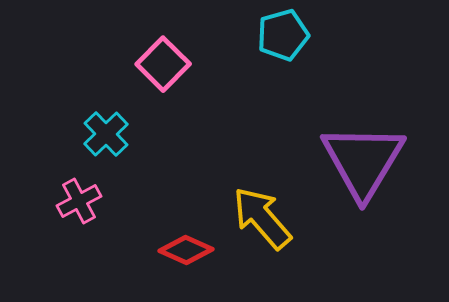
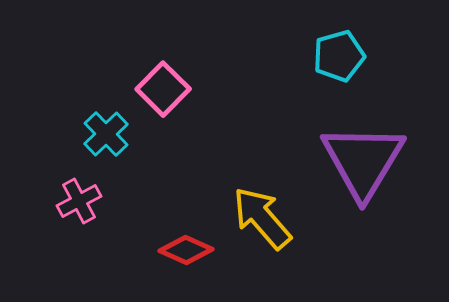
cyan pentagon: moved 56 px right, 21 px down
pink square: moved 25 px down
